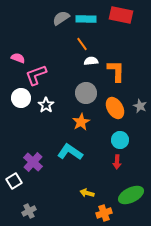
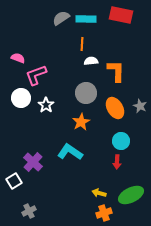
orange line: rotated 40 degrees clockwise
cyan circle: moved 1 px right, 1 px down
yellow arrow: moved 12 px right
